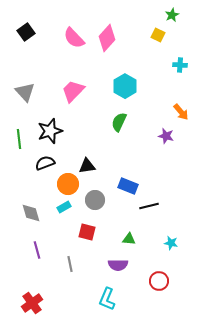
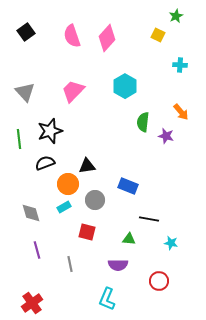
green star: moved 4 px right, 1 px down
pink semicircle: moved 2 px left, 2 px up; rotated 25 degrees clockwise
green semicircle: moved 24 px right; rotated 18 degrees counterclockwise
black line: moved 13 px down; rotated 24 degrees clockwise
